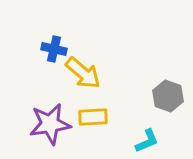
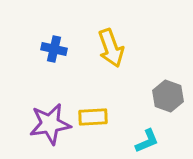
yellow arrow: moved 28 px right, 25 px up; rotated 30 degrees clockwise
